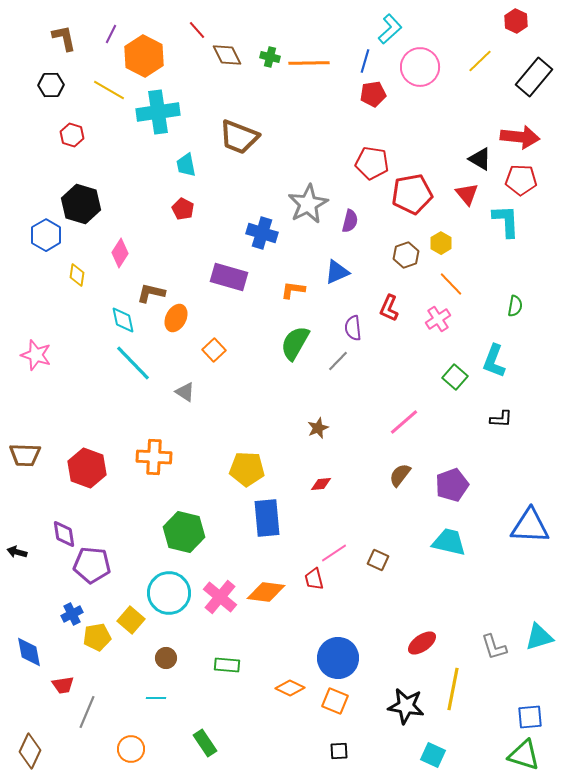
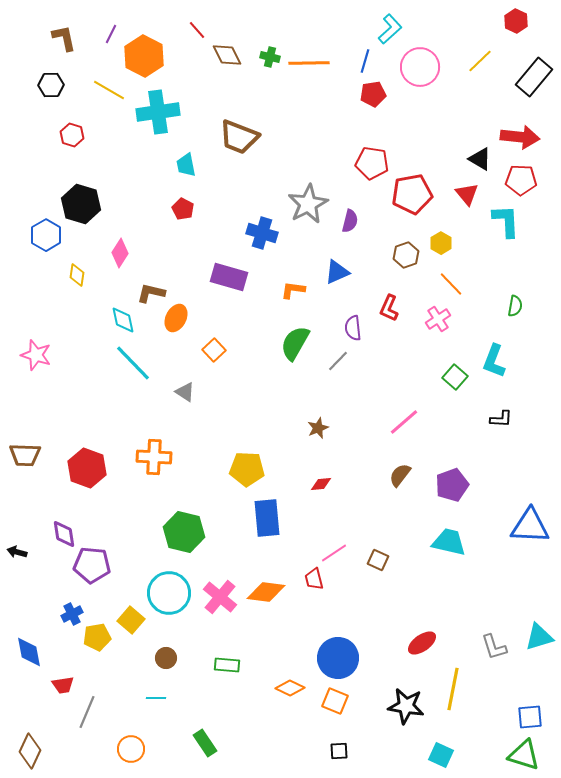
cyan square at (433, 755): moved 8 px right
